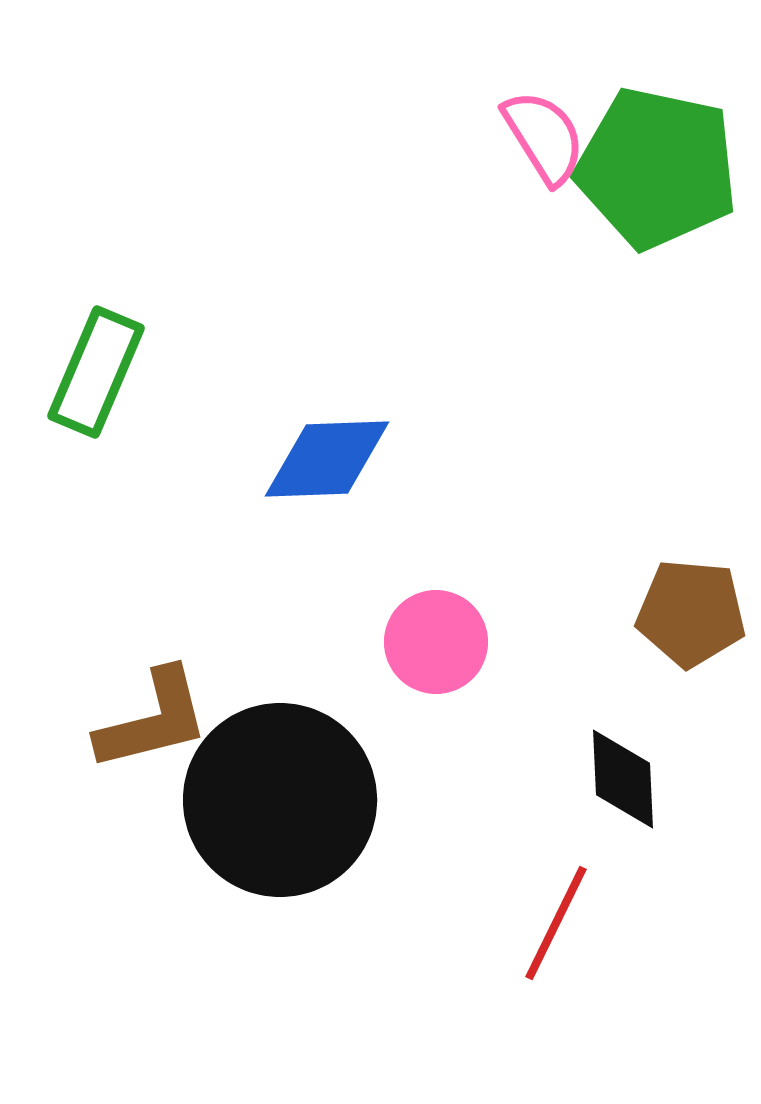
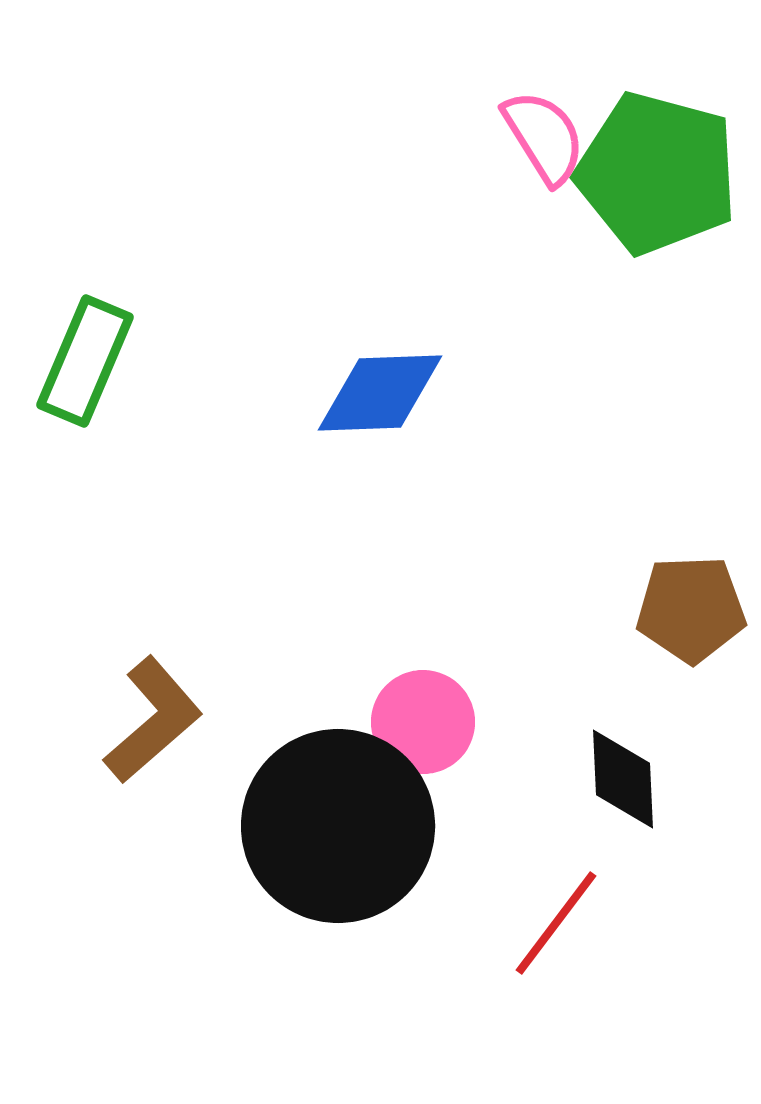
green pentagon: moved 5 px down; rotated 3 degrees clockwise
green rectangle: moved 11 px left, 11 px up
blue diamond: moved 53 px right, 66 px up
brown pentagon: moved 4 px up; rotated 7 degrees counterclockwise
pink circle: moved 13 px left, 80 px down
brown L-shape: rotated 27 degrees counterclockwise
black circle: moved 58 px right, 26 px down
red line: rotated 11 degrees clockwise
